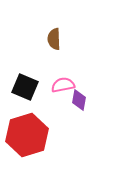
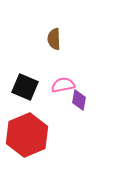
red hexagon: rotated 6 degrees counterclockwise
